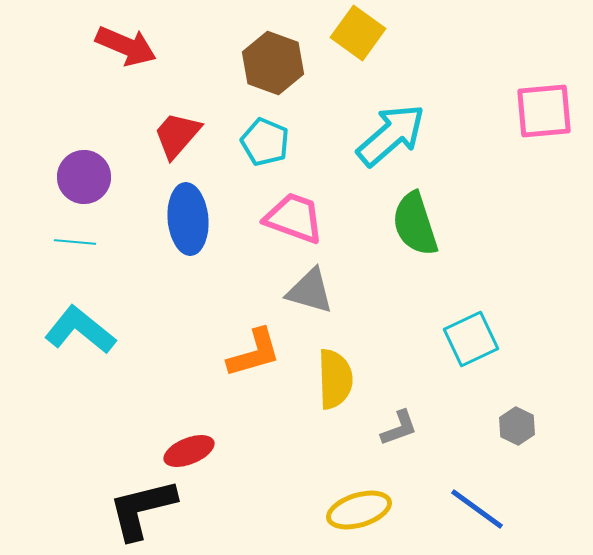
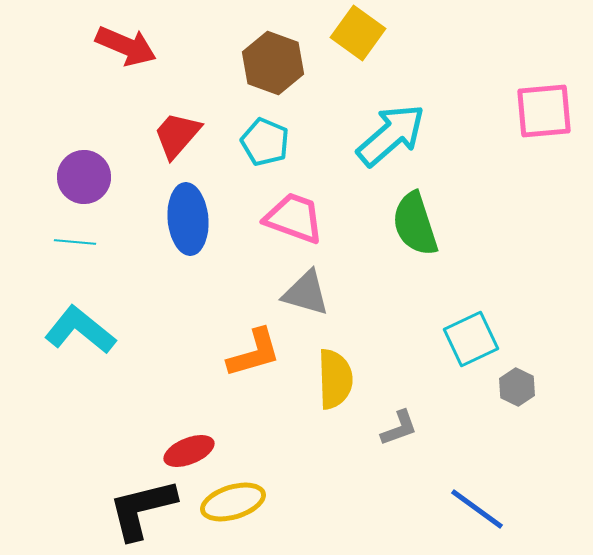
gray triangle: moved 4 px left, 2 px down
gray hexagon: moved 39 px up
yellow ellipse: moved 126 px left, 8 px up
